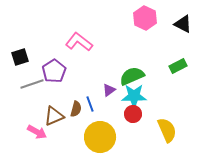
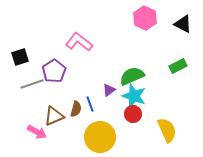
cyan star: rotated 20 degrees clockwise
